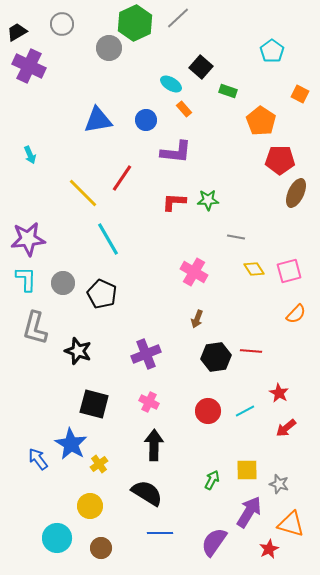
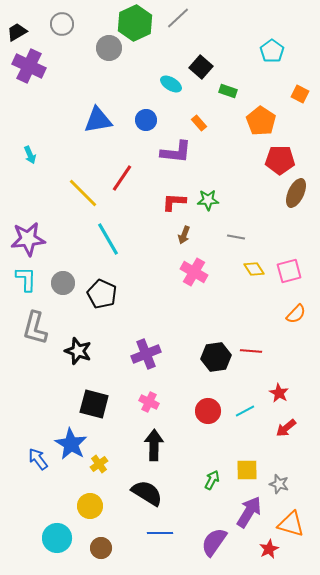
orange rectangle at (184, 109): moved 15 px right, 14 px down
brown arrow at (197, 319): moved 13 px left, 84 px up
